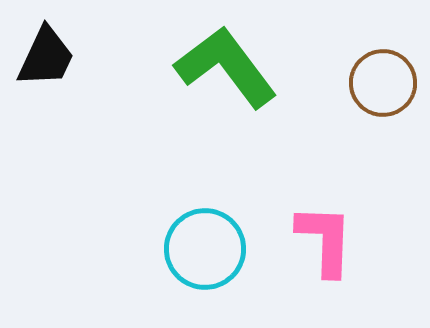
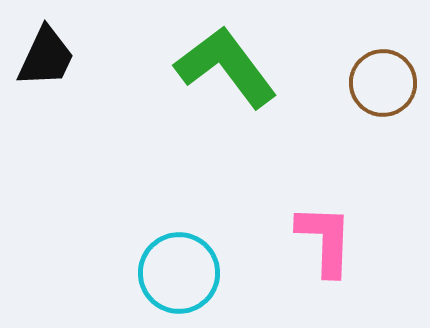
cyan circle: moved 26 px left, 24 px down
